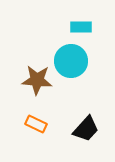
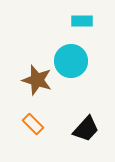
cyan rectangle: moved 1 px right, 6 px up
brown star: rotated 12 degrees clockwise
orange rectangle: moved 3 px left; rotated 20 degrees clockwise
